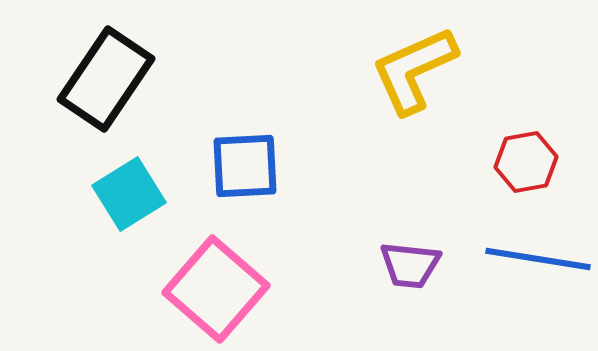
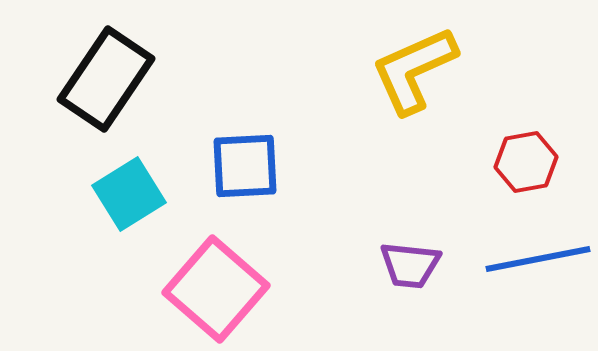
blue line: rotated 20 degrees counterclockwise
